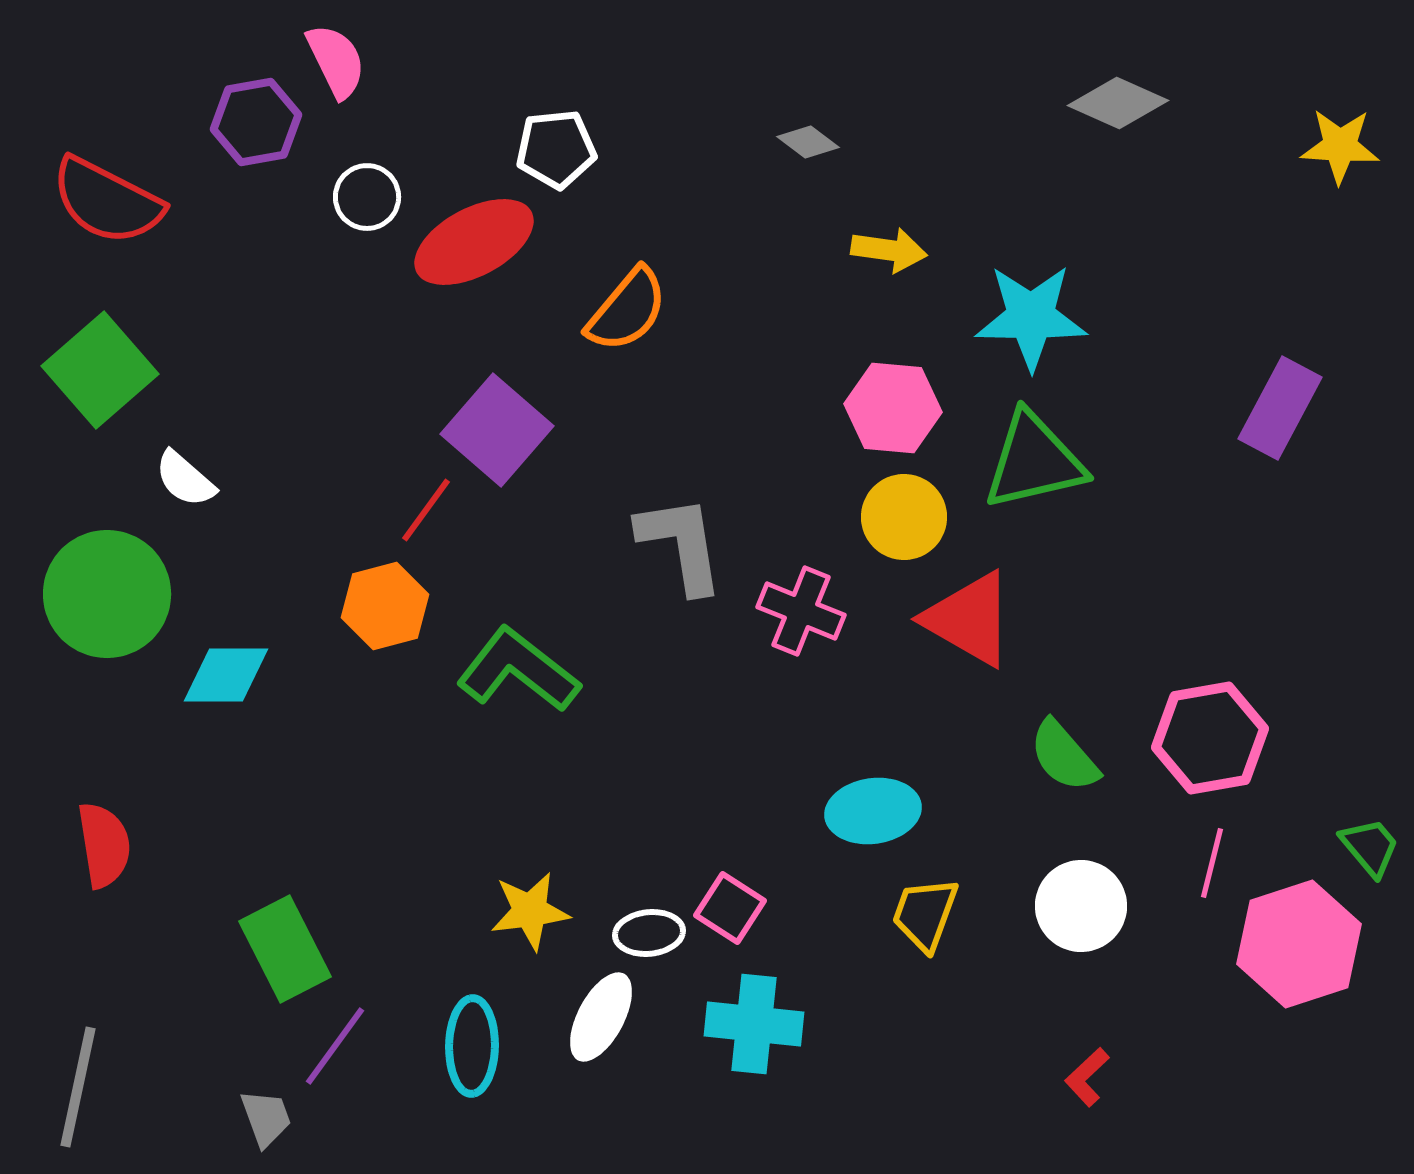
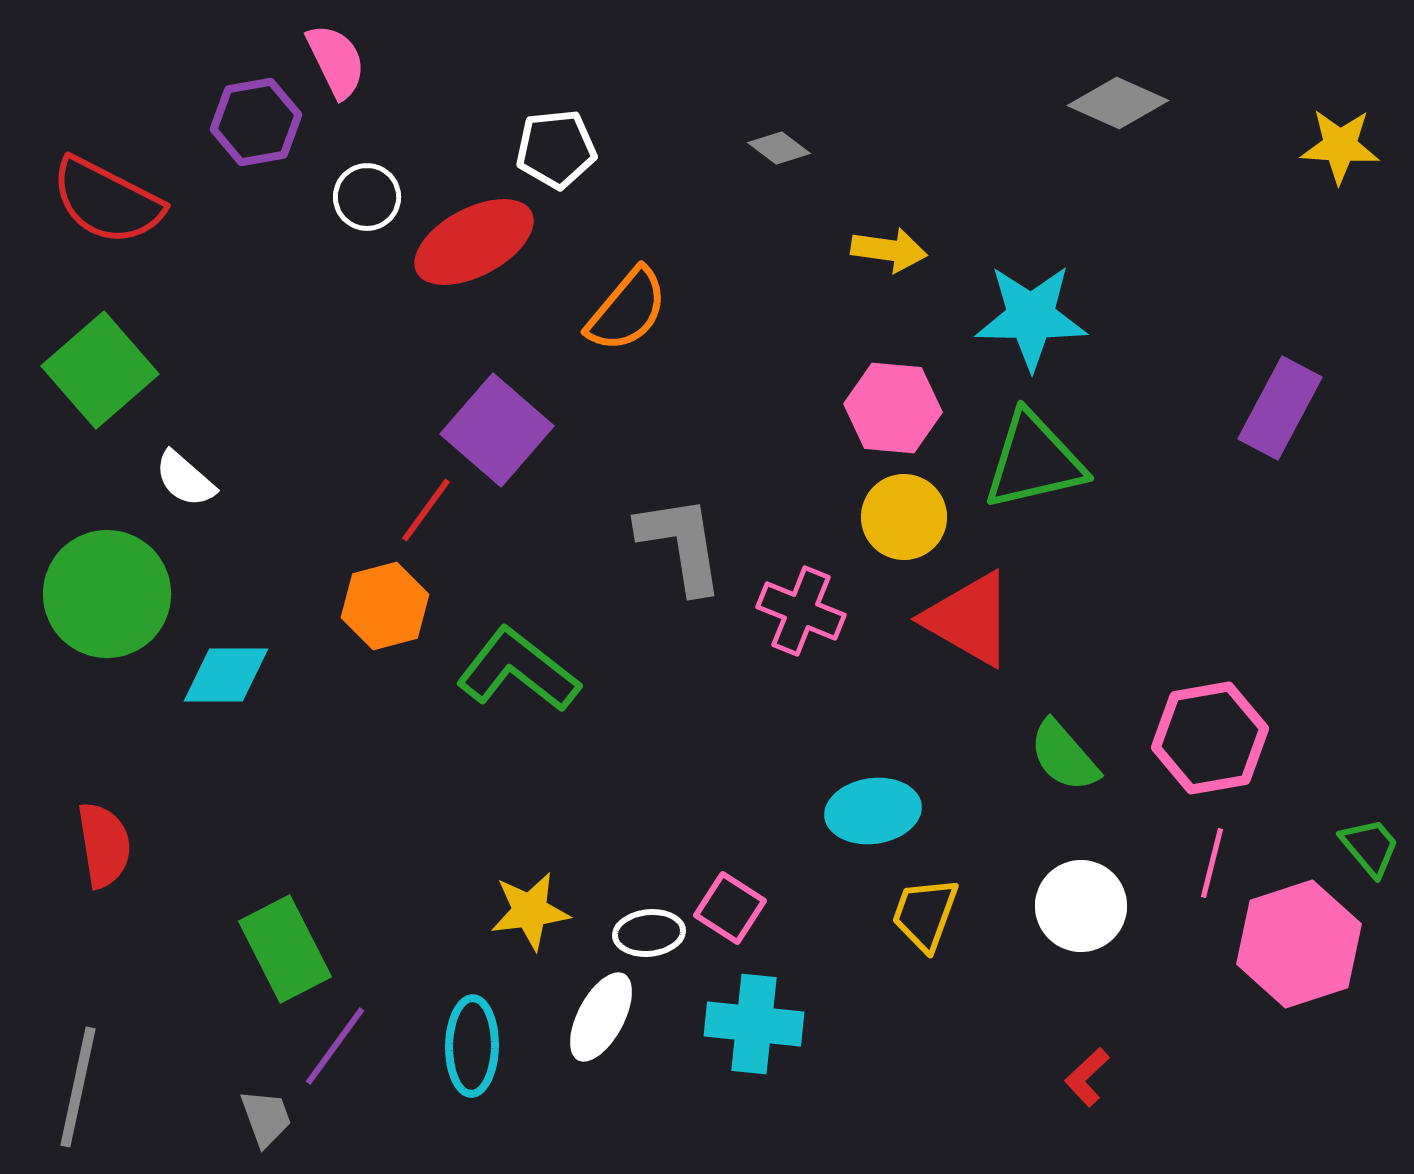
gray diamond at (808, 142): moved 29 px left, 6 px down
